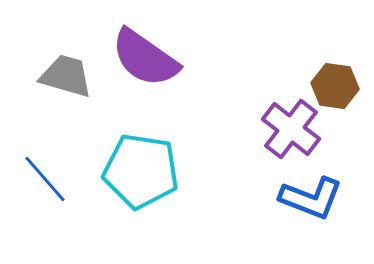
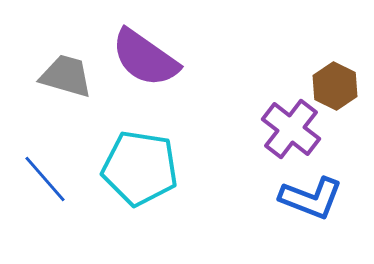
brown hexagon: rotated 18 degrees clockwise
cyan pentagon: moved 1 px left, 3 px up
